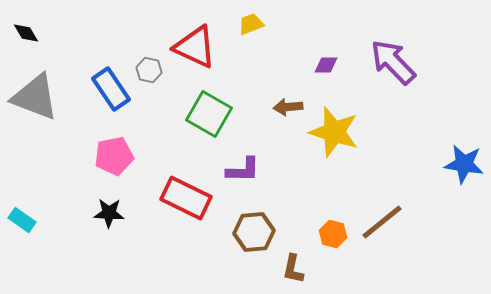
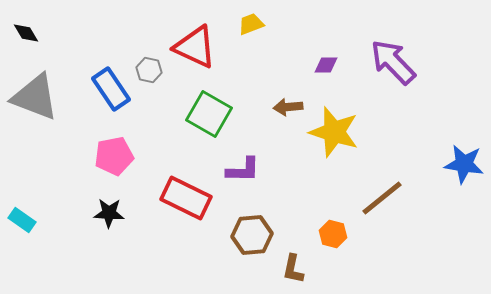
brown line: moved 24 px up
brown hexagon: moved 2 px left, 3 px down
